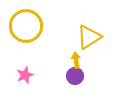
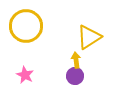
pink star: rotated 24 degrees counterclockwise
